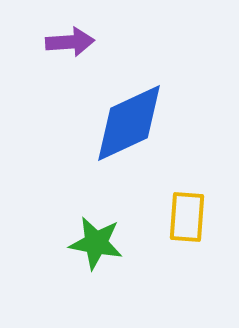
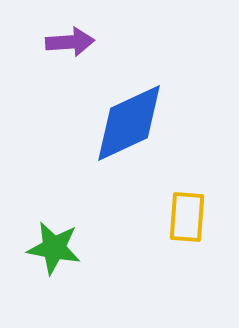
green star: moved 42 px left, 5 px down
